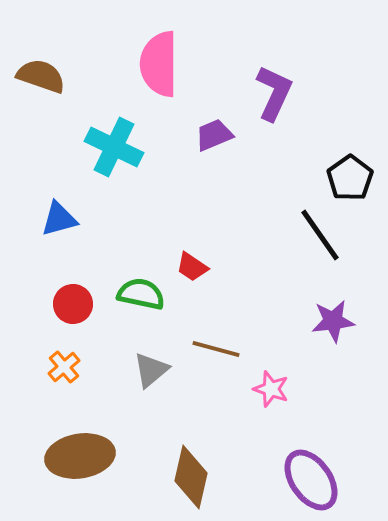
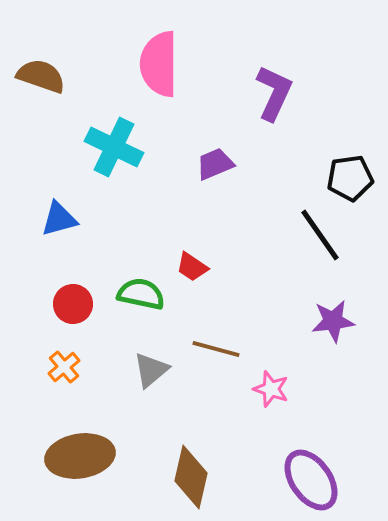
purple trapezoid: moved 1 px right, 29 px down
black pentagon: rotated 27 degrees clockwise
